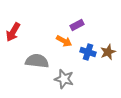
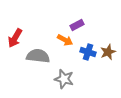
red arrow: moved 2 px right, 6 px down
orange arrow: moved 1 px right, 1 px up
gray semicircle: moved 1 px right, 5 px up
